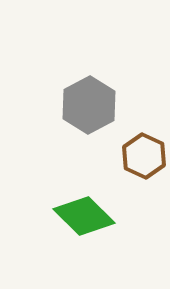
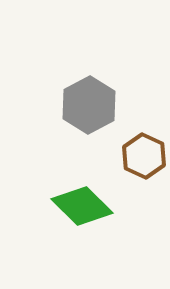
green diamond: moved 2 px left, 10 px up
